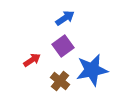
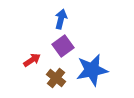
blue arrow: moved 4 px left, 1 px down; rotated 42 degrees counterclockwise
brown cross: moved 4 px left, 3 px up
